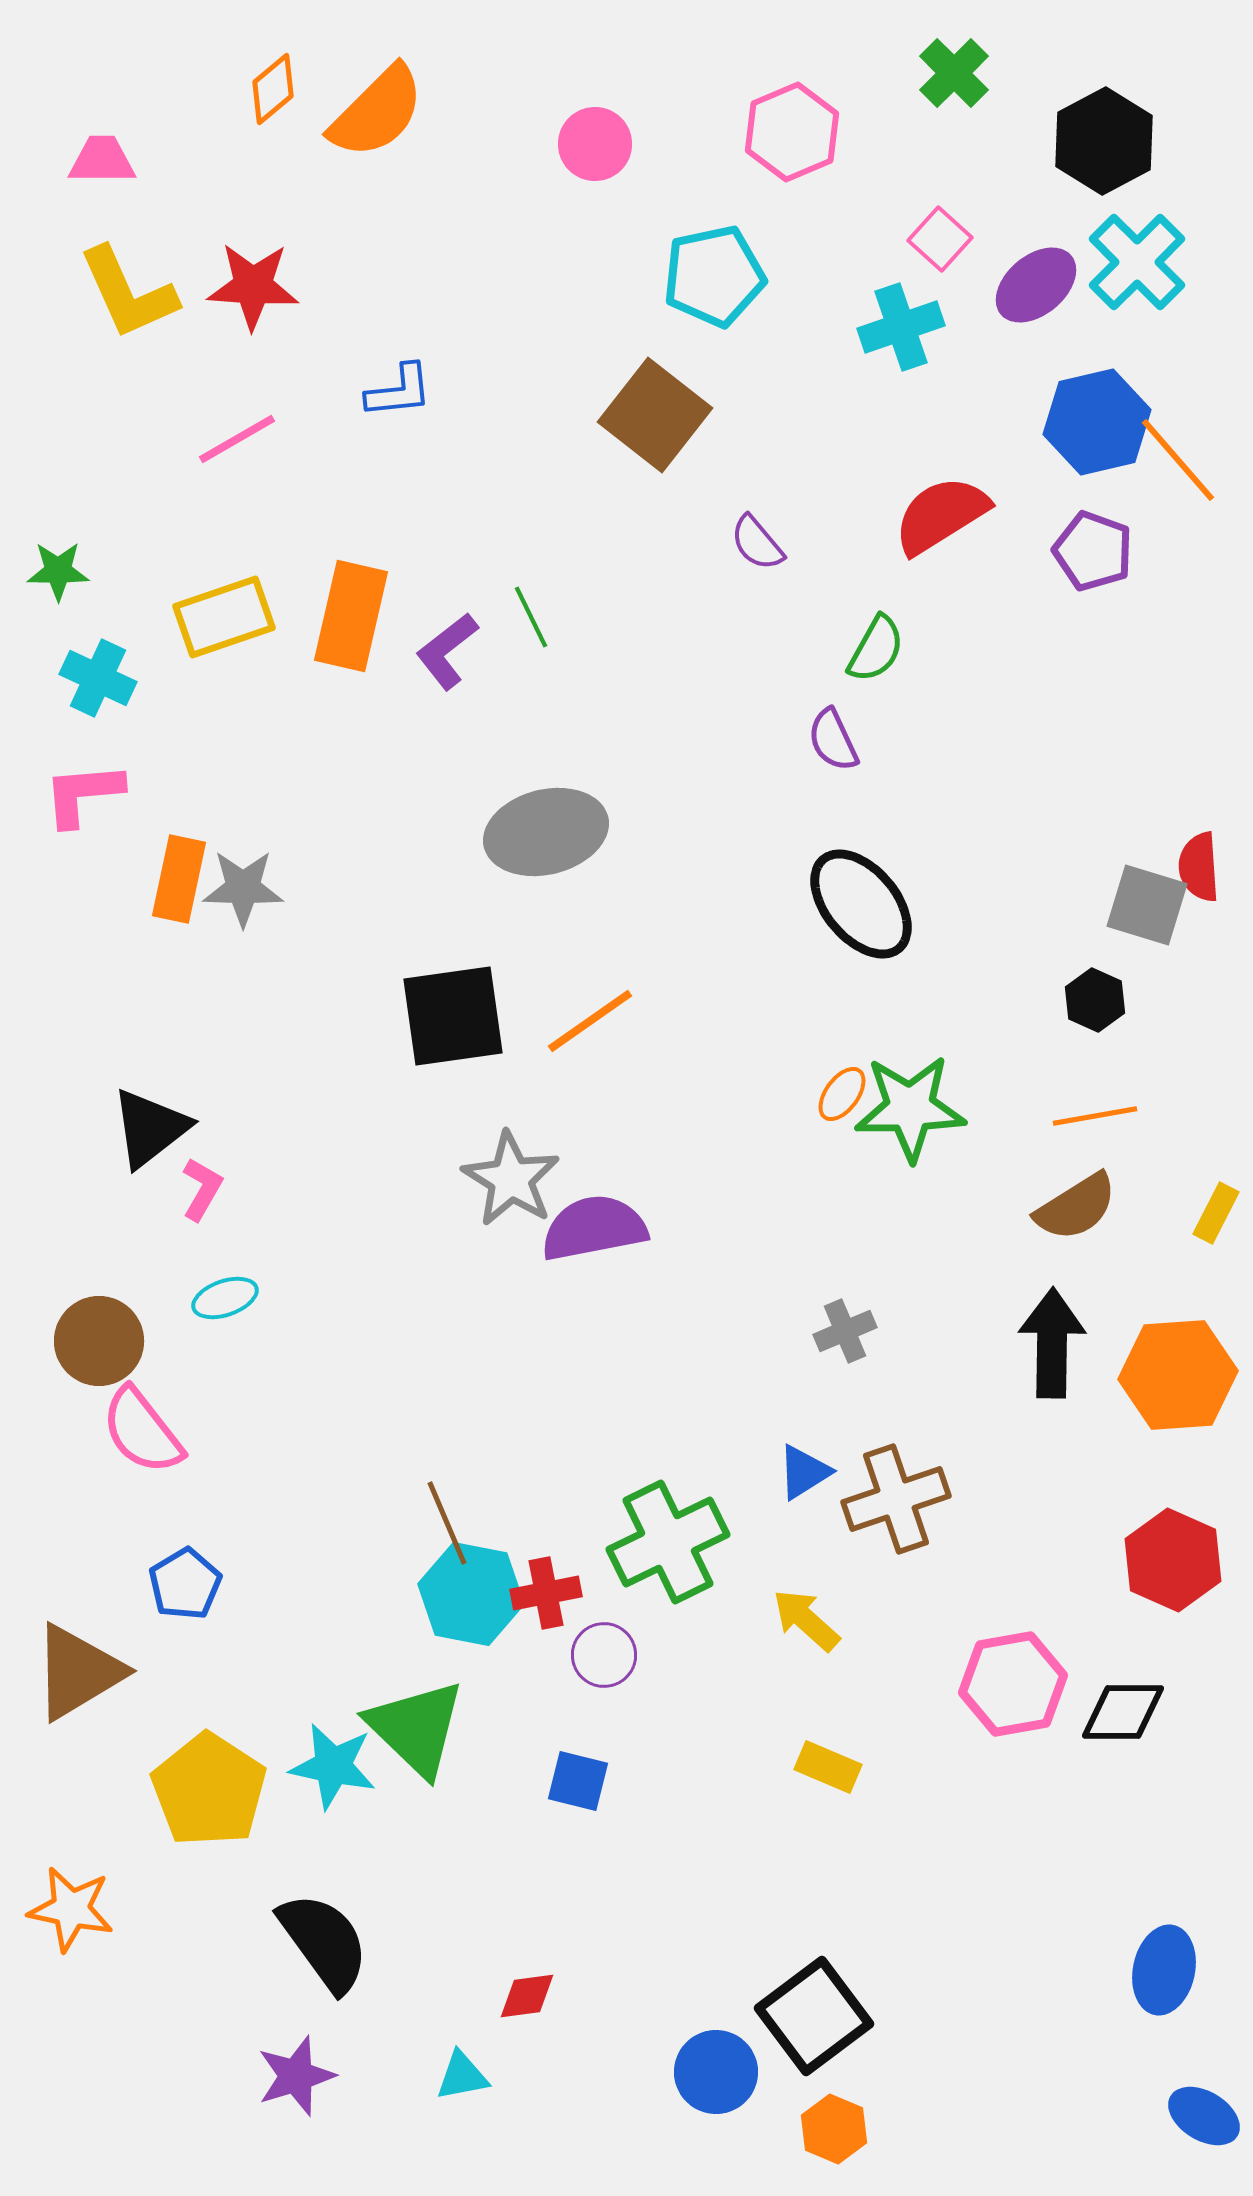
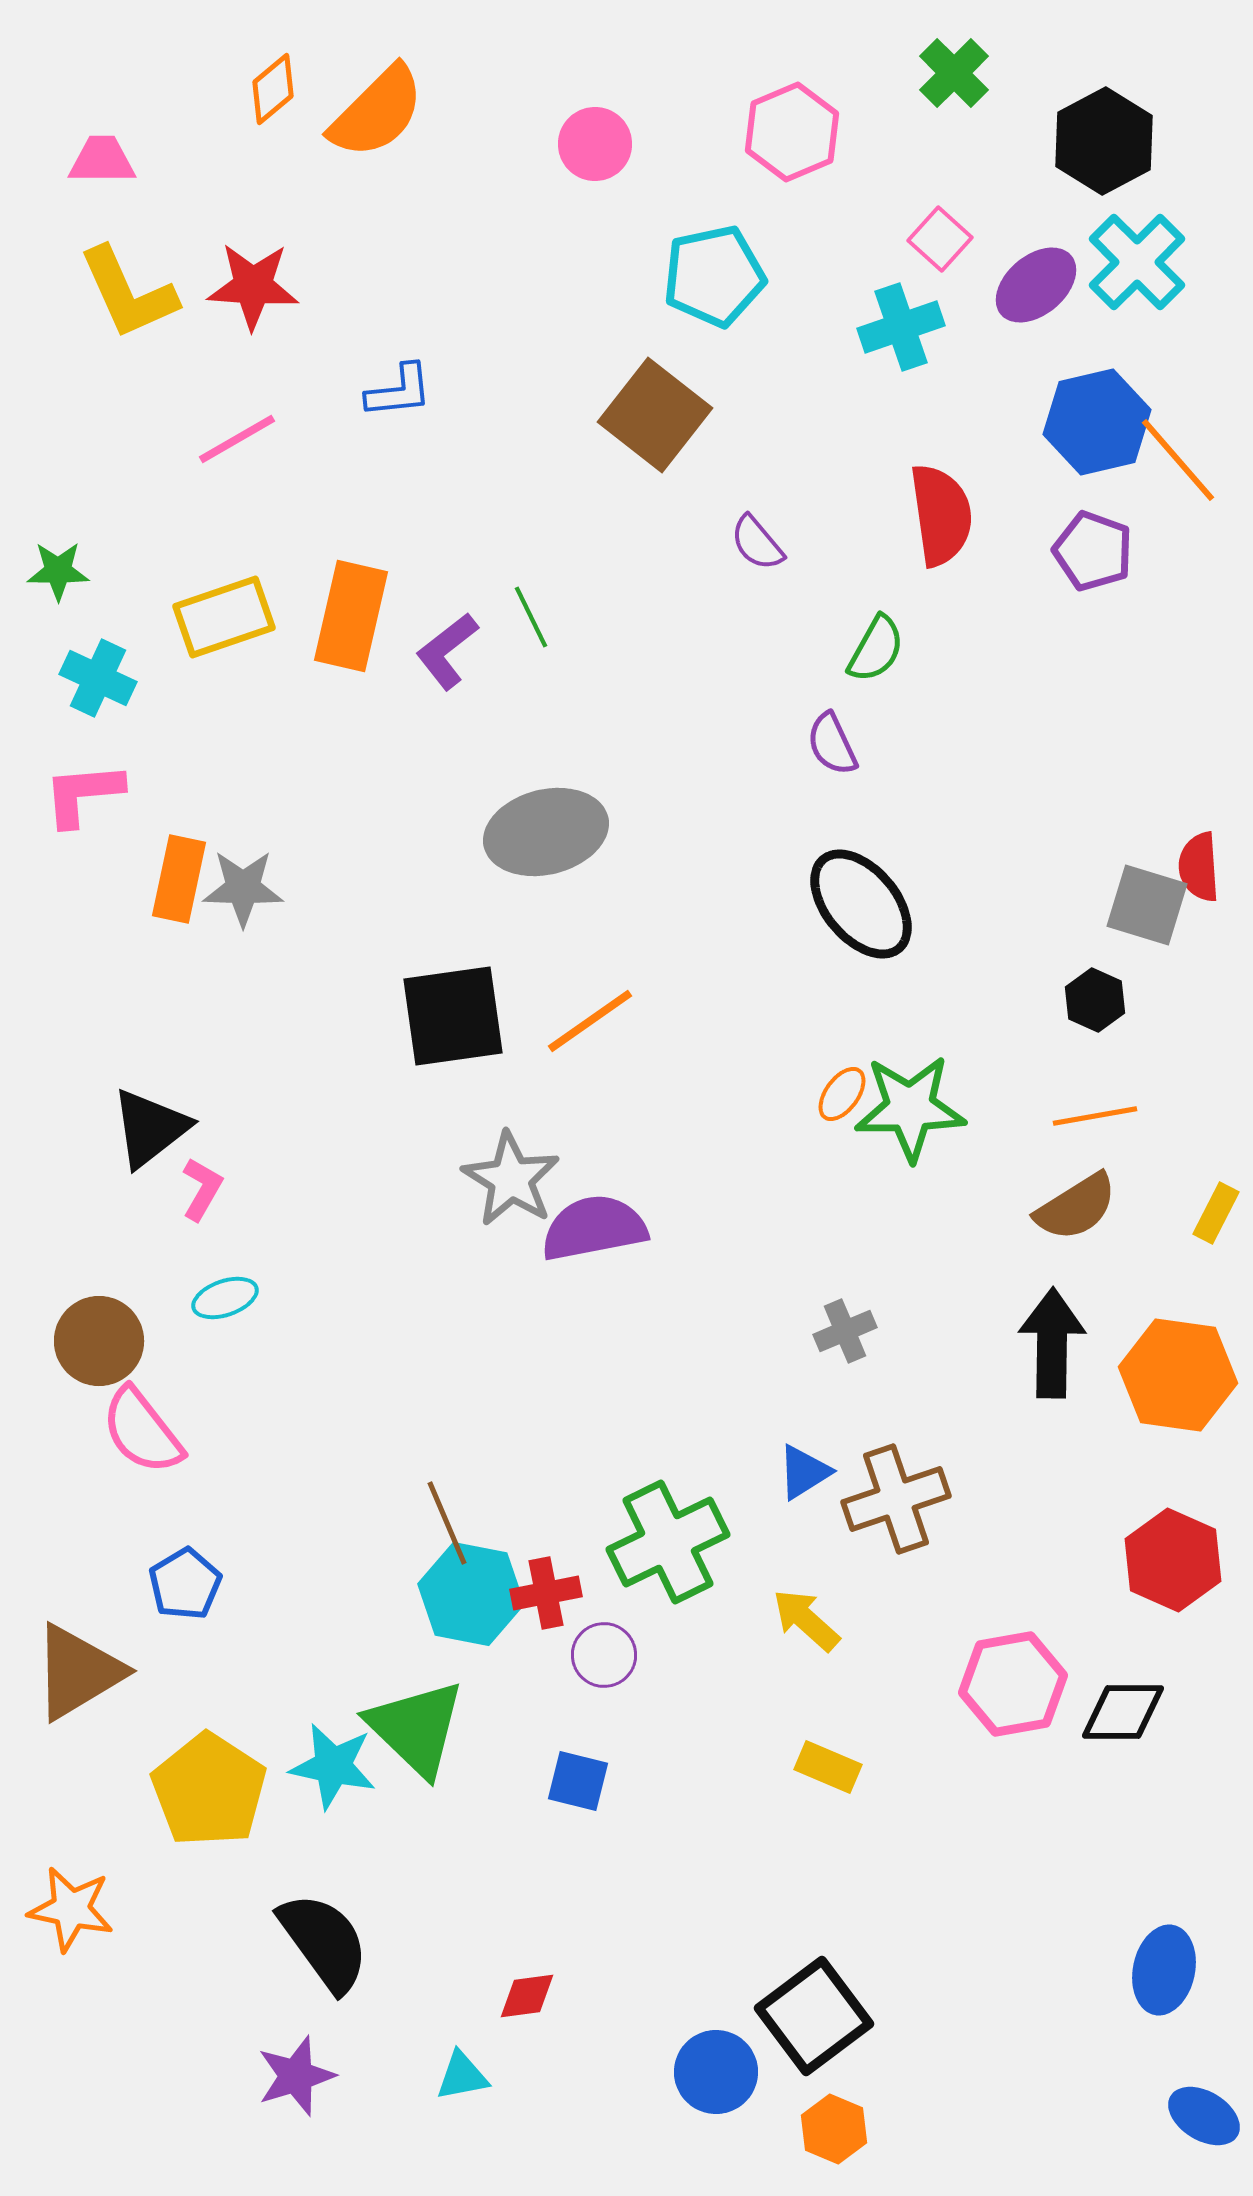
red semicircle at (941, 515): rotated 114 degrees clockwise
purple semicircle at (833, 740): moved 1 px left, 4 px down
orange hexagon at (1178, 1375): rotated 12 degrees clockwise
